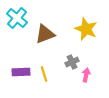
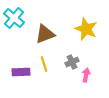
cyan cross: moved 3 px left
yellow line: moved 10 px up
